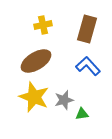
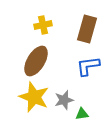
brown ellipse: rotated 28 degrees counterclockwise
blue L-shape: rotated 55 degrees counterclockwise
